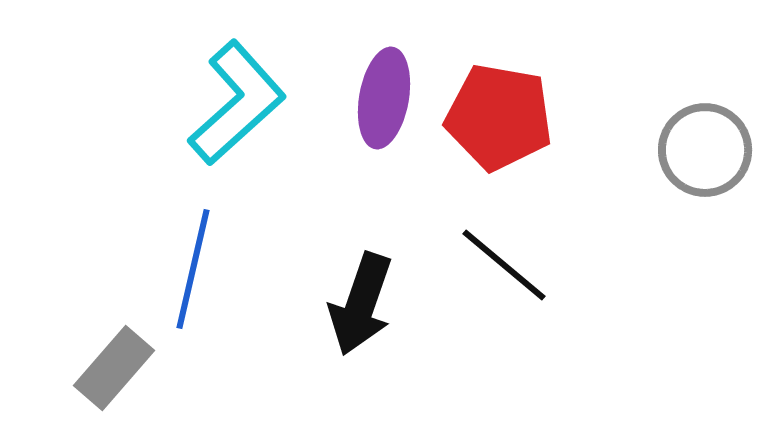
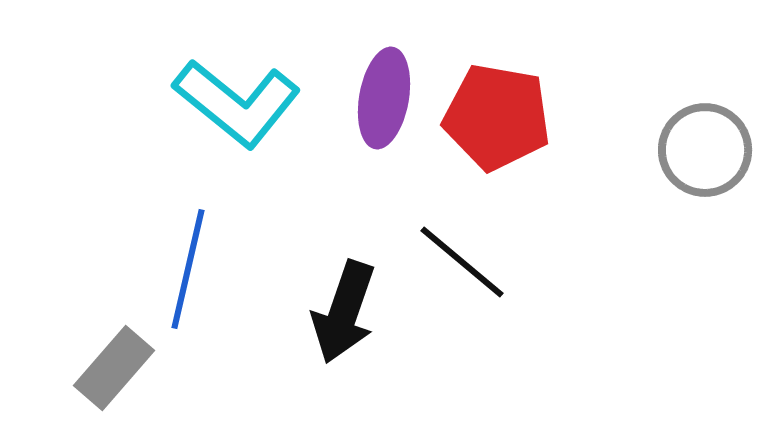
cyan L-shape: rotated 81 degrees clockwise
red pentagon: moved 2 px left
black line: moved 42 px left, 3 px up
blue line: moved 5 px left
black arrow: moved 17 px left, 8 px down
